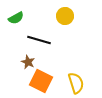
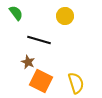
green semicircle: moved 5 px up; rotated 98 degrees counterclockwise
